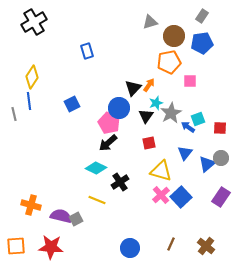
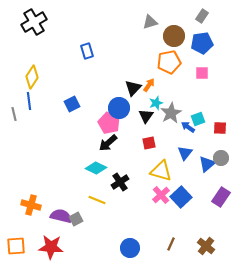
pink square at (190, 81): moved 12 px right, 8 px up
